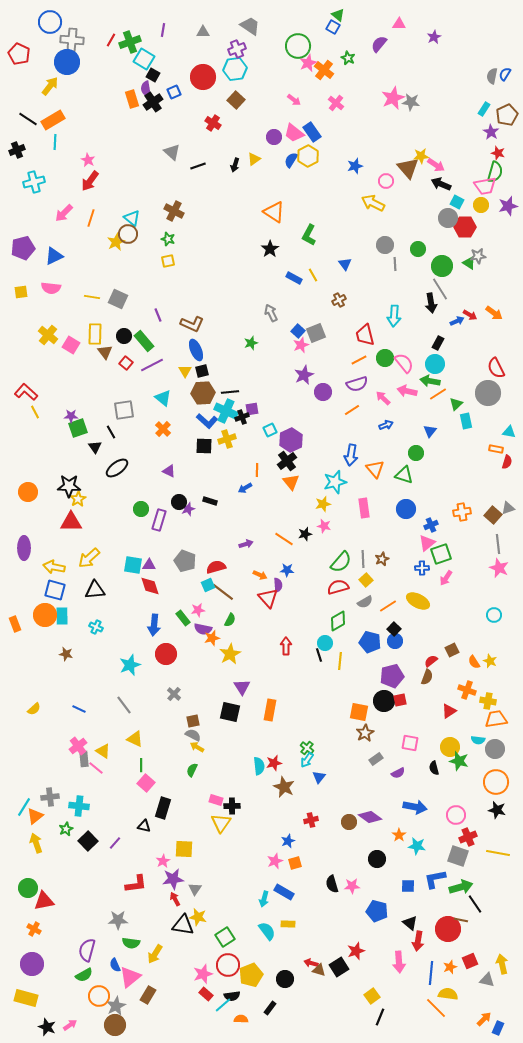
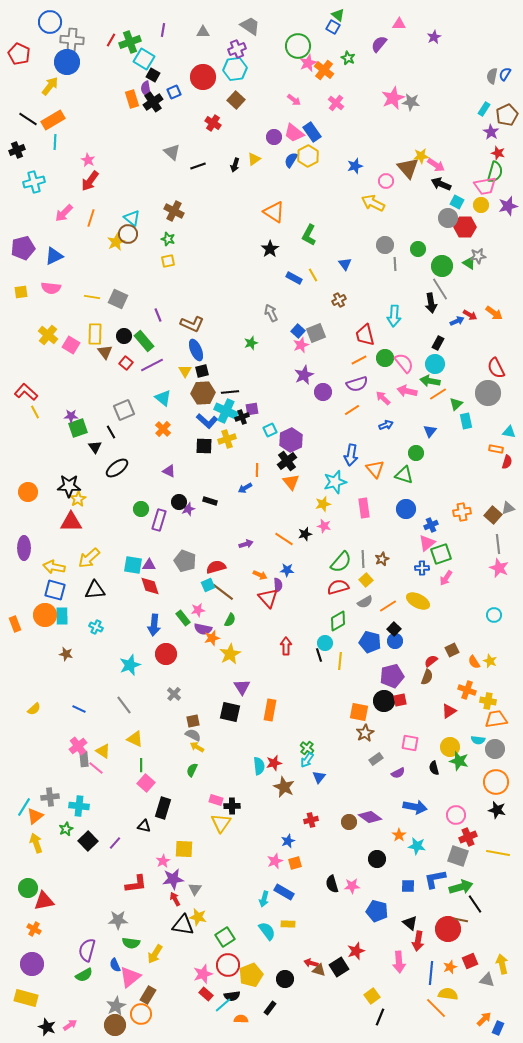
gray square at (124, 410): rotated 15 degrees counterclockwise
orange circle at (99, 996): moved 42 px right, 18 px down
